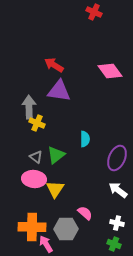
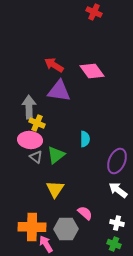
pink diamond: moved 18 px left
purple ellipse: moved 3 px down
pink ellipse: moved 4 px left, 39 px up
